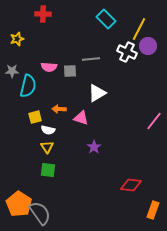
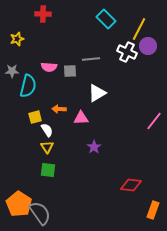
pink triangle: rotated 21 degrees counterclockwise
white semicircle: moved 1 px left; rotated 136 degrees counterclockwise
